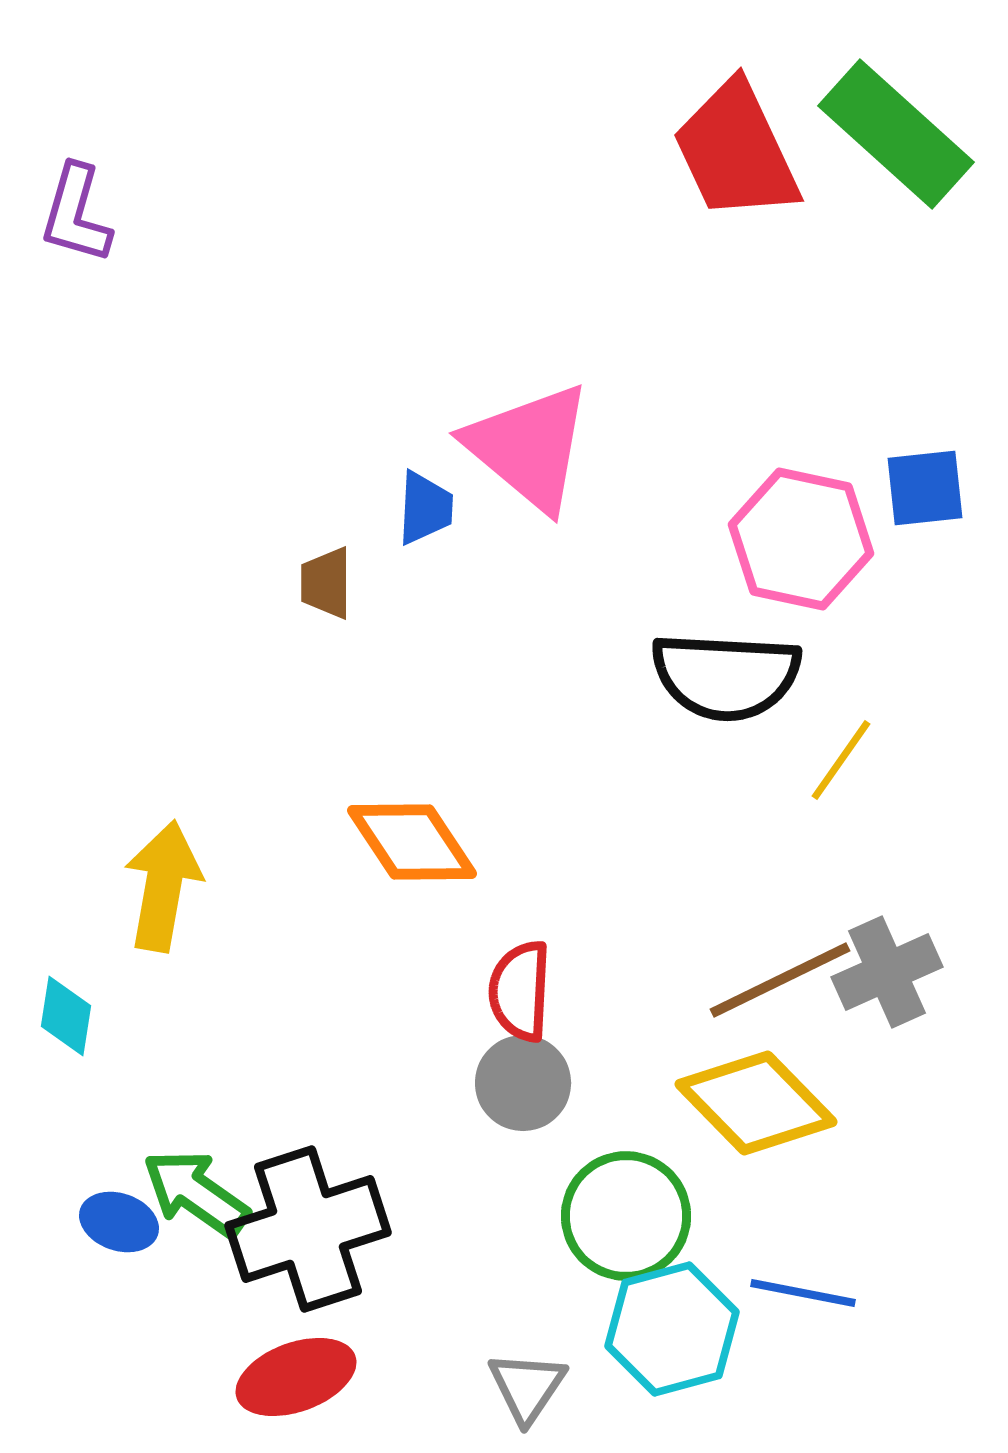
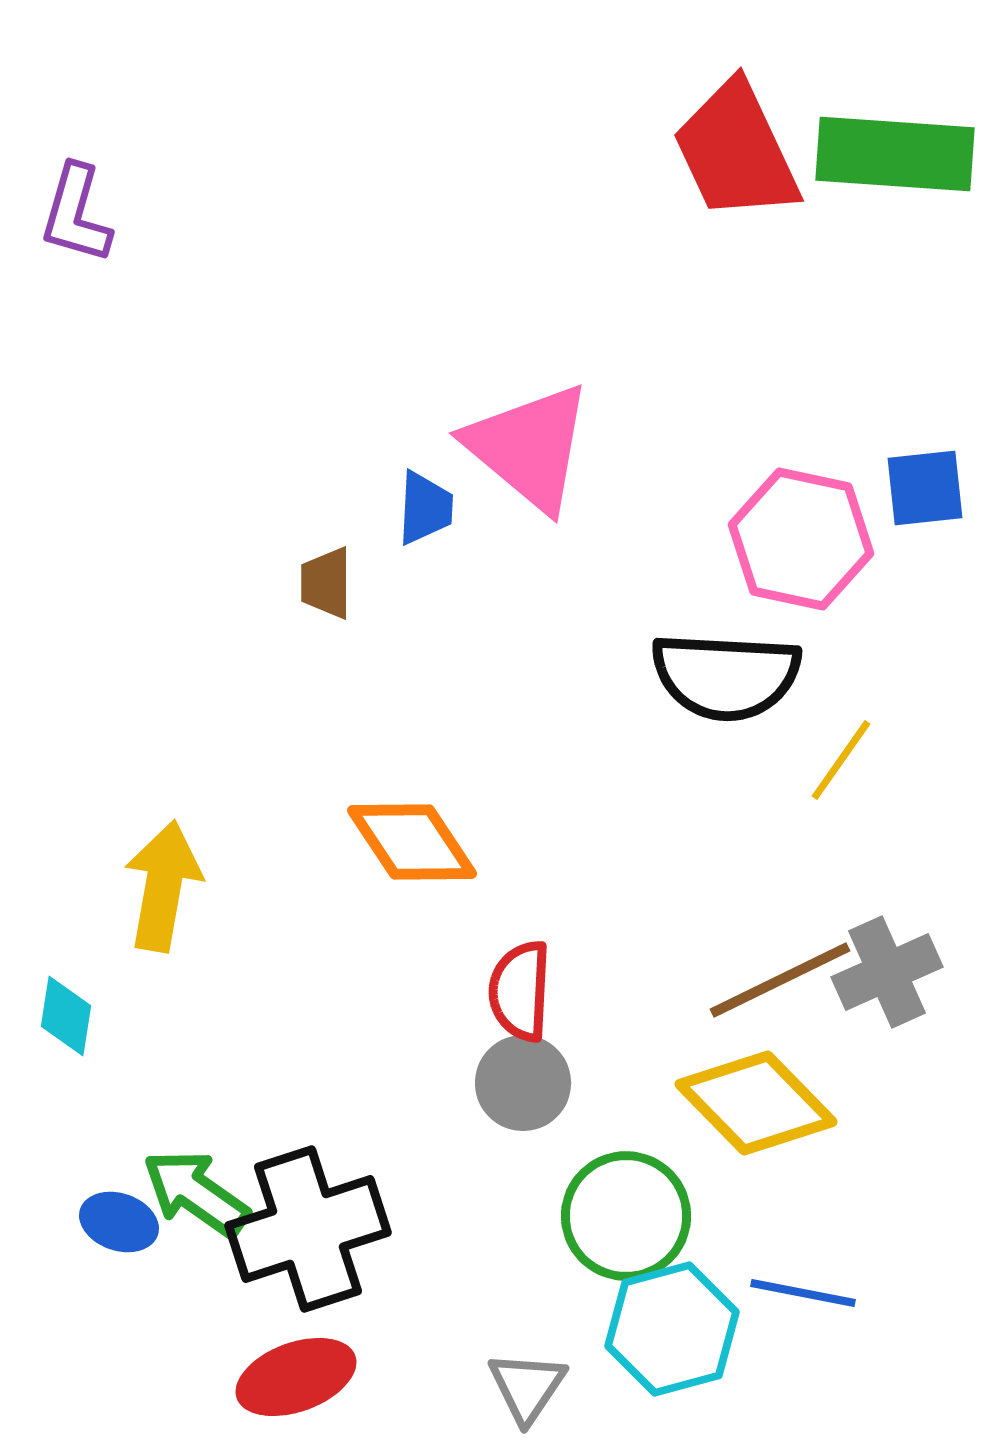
green rectangle: moved 1 px left, 20 px down; rotated 38 degrees counterclockwise
